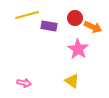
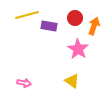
orange arrow: moved 1 px right, 1 px up; rotated 96 degrees counterclockwise
